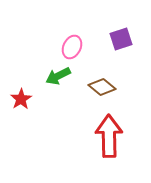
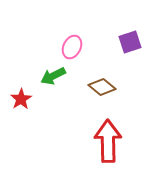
purple square: moved 9 px right, 3 px down
green arrow: moved 5 px left
red arrow: moved 1 px left, 5 px down
